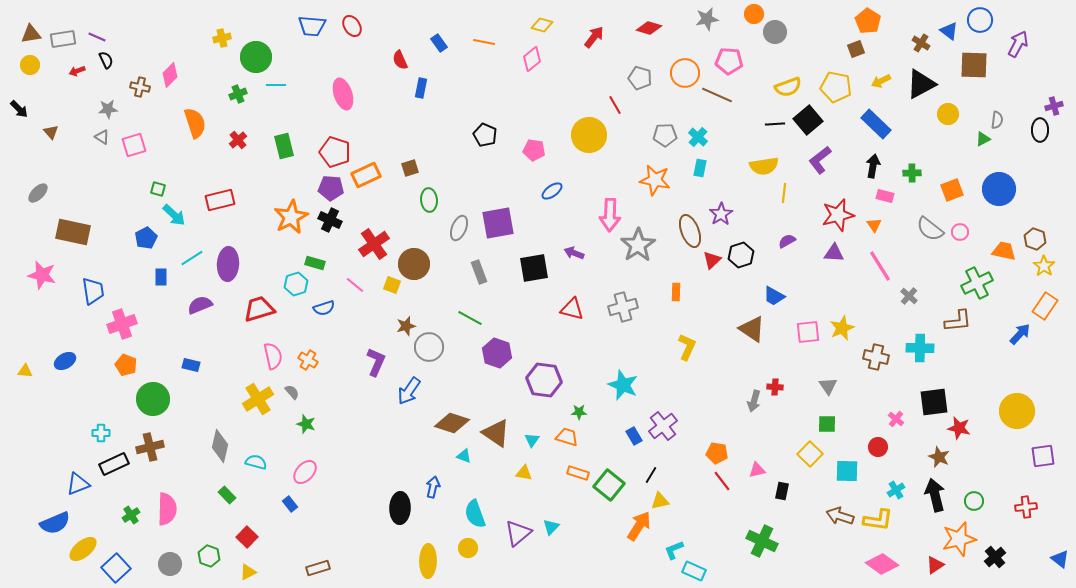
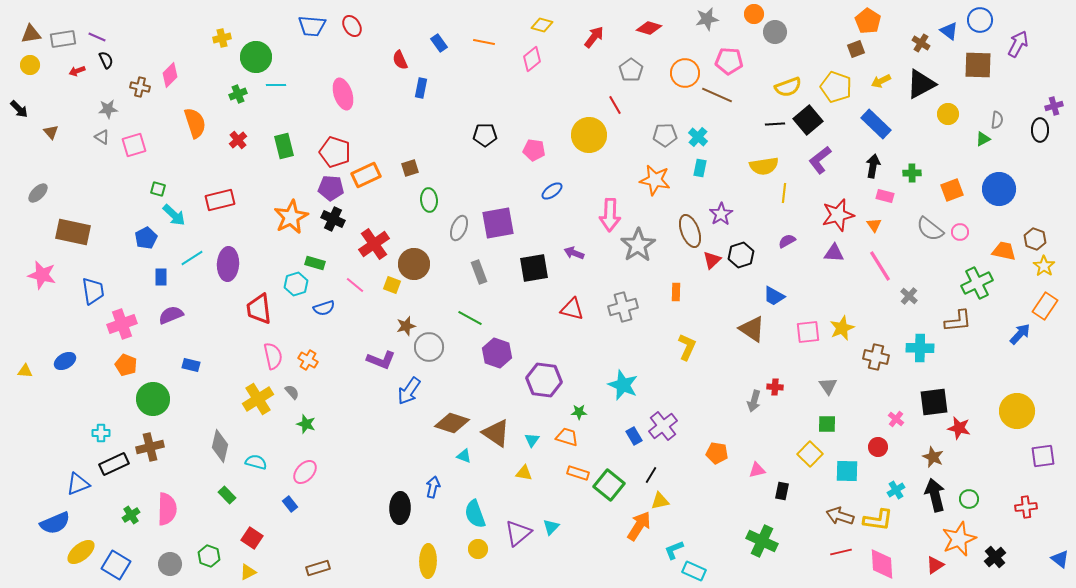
brown square at (974, 65): moved 4 px right
gray pentagon at (640, 78): moved 9 px left, 8 px up; rotated 20 degrees clockwise
yellow pentagon at (836, 87): rotated 8 degrees clockwise
black pentagon at (485, 135): rotated 25 degrees counterclockwise
black cross at (330, 220): moved 3 px right, 1 px up
purple semicircle at (200, 305): moved 29 px left, 10 px down
red trapezoid at (259, 309): rotated 80 degrees counterclockwise
purple L-shape at (376, 362): moved 5 px right, 2 px up; rotated 88 degrees clockwise
brown star at (939, 457): moved 6 px left
red line at (722, 481): moved 119 px right, 71 px down; rotated 65 degrees counterclockwise
green circle at (974, 501): moved 5 px left, 2 px up
red square at (247, 537): moved 5 px right, 1 px down; rotated 10 degrees counterclockwise
orange star at (959, 539): rotated 8 degrees counterclockwise
yellow circle at (468, 548): moved 10 px right, 1 px down
yellow ellipse at (83, 549): moved 2 px left, 3 px down
pink diamond at (882, 564): rotated 52 degrees clockwise
blue square at (116, 568): moved 3 px up; rotated 16 degrees counterclockwise
